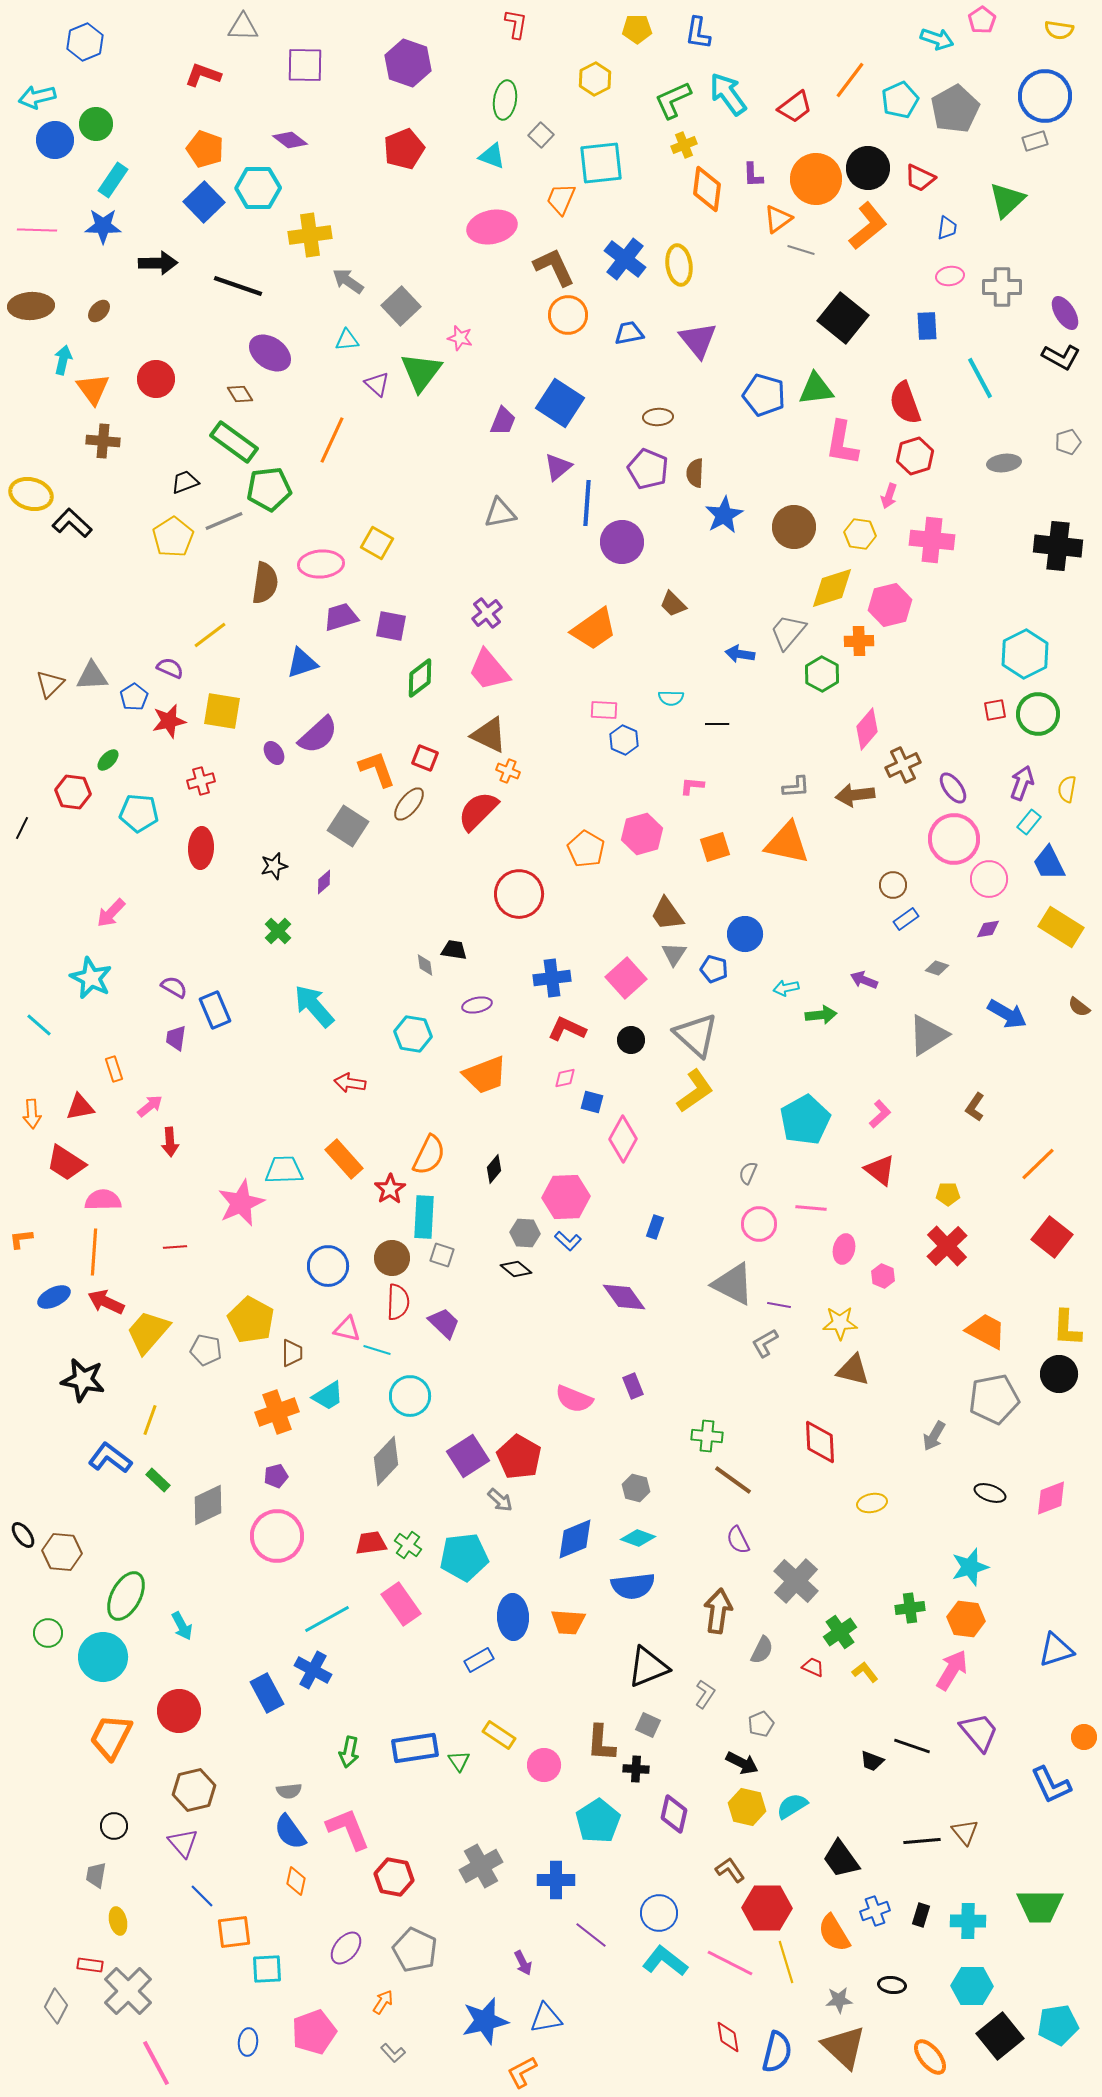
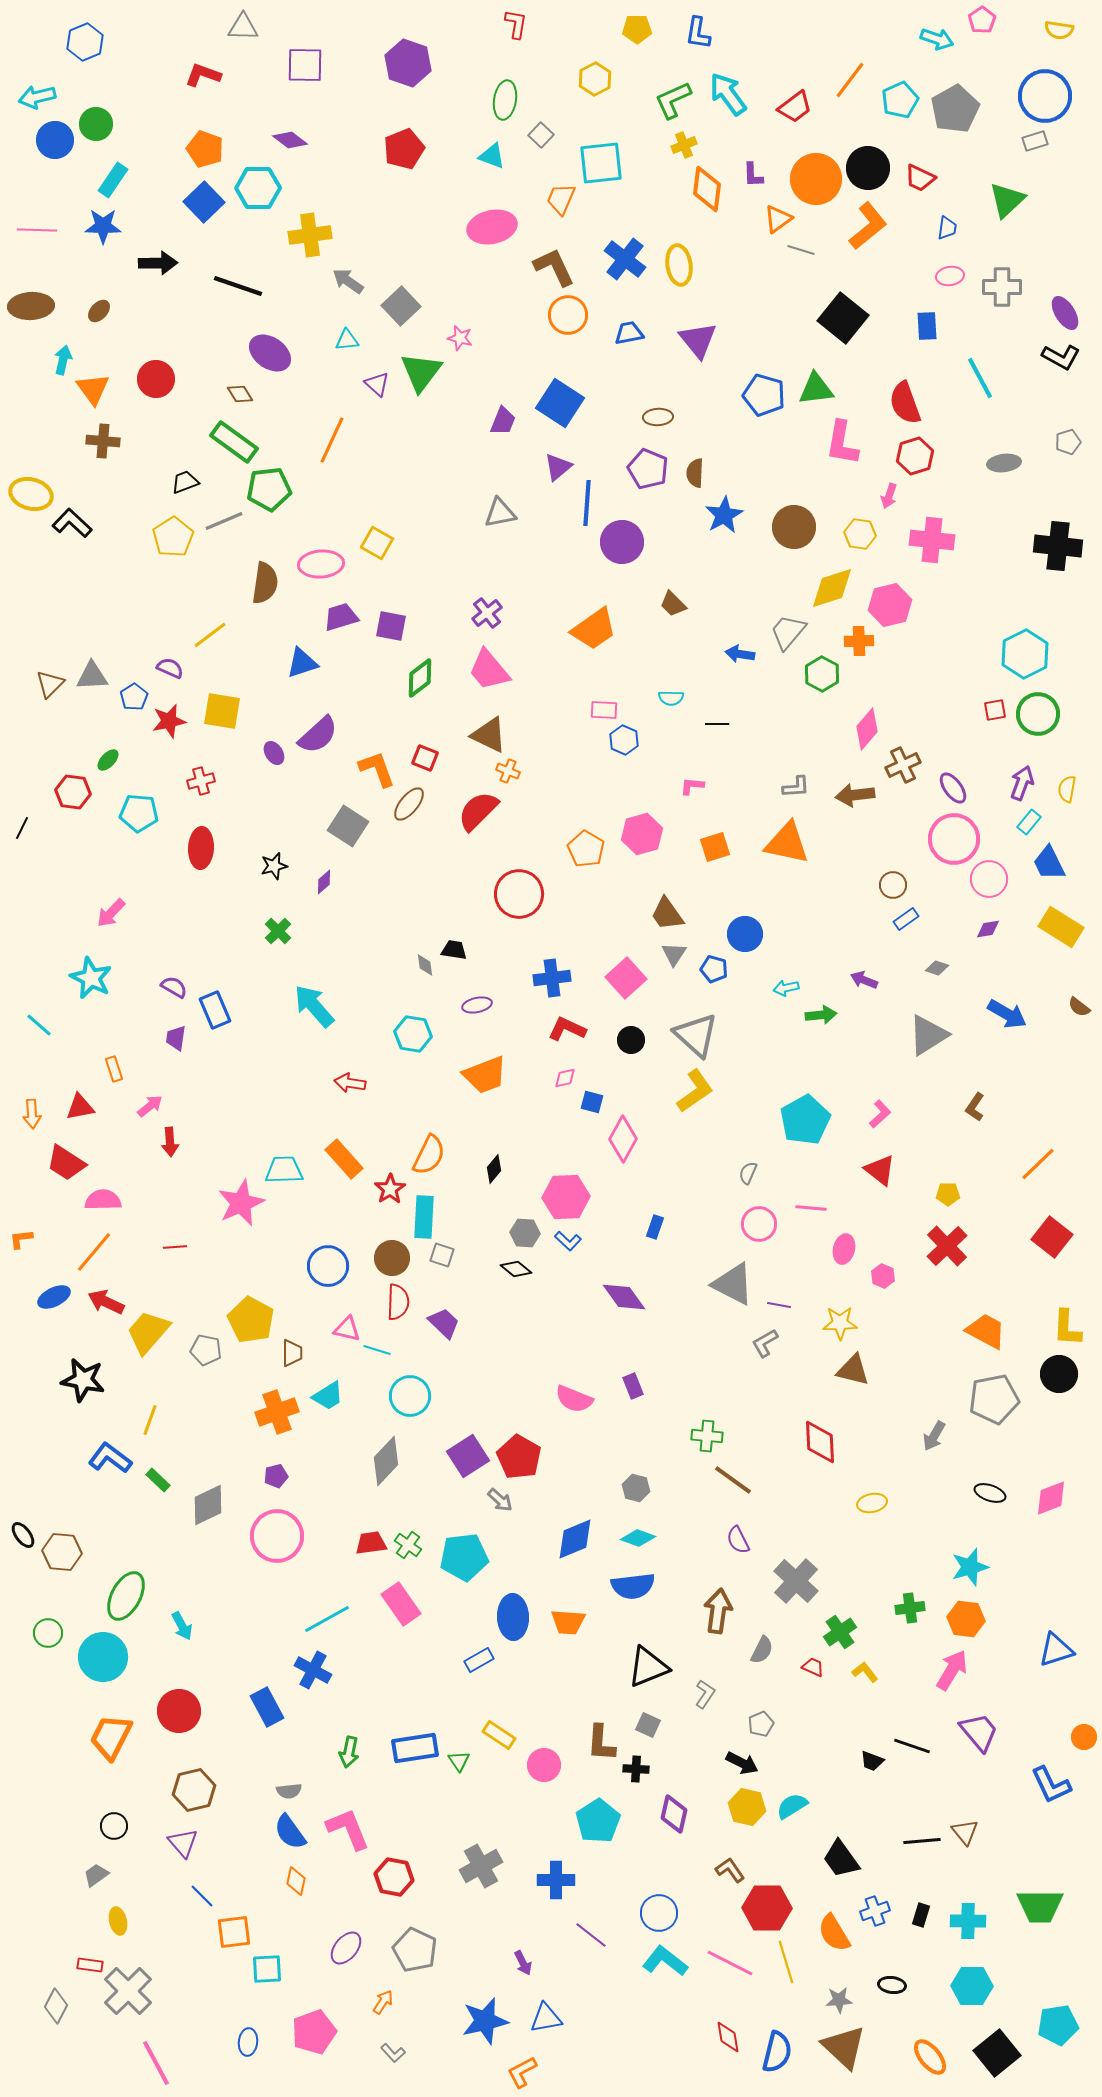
orange line at (94, 1252): rotated 36 degrees clockwise
blue rectangle at (267, 1693): moved 14 px down
gray trapezoid at (96, 1875): rotated 44 degrees clockwise
black square at (1000, 2036): moved 3 px left, 17 px down
